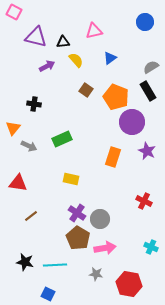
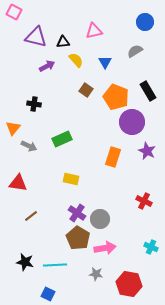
blue triangle: moved 5 px left, 4 px down; rotated 24 degrees counterclockwise
gray semicircle: moved 16 px left, 16 px up
